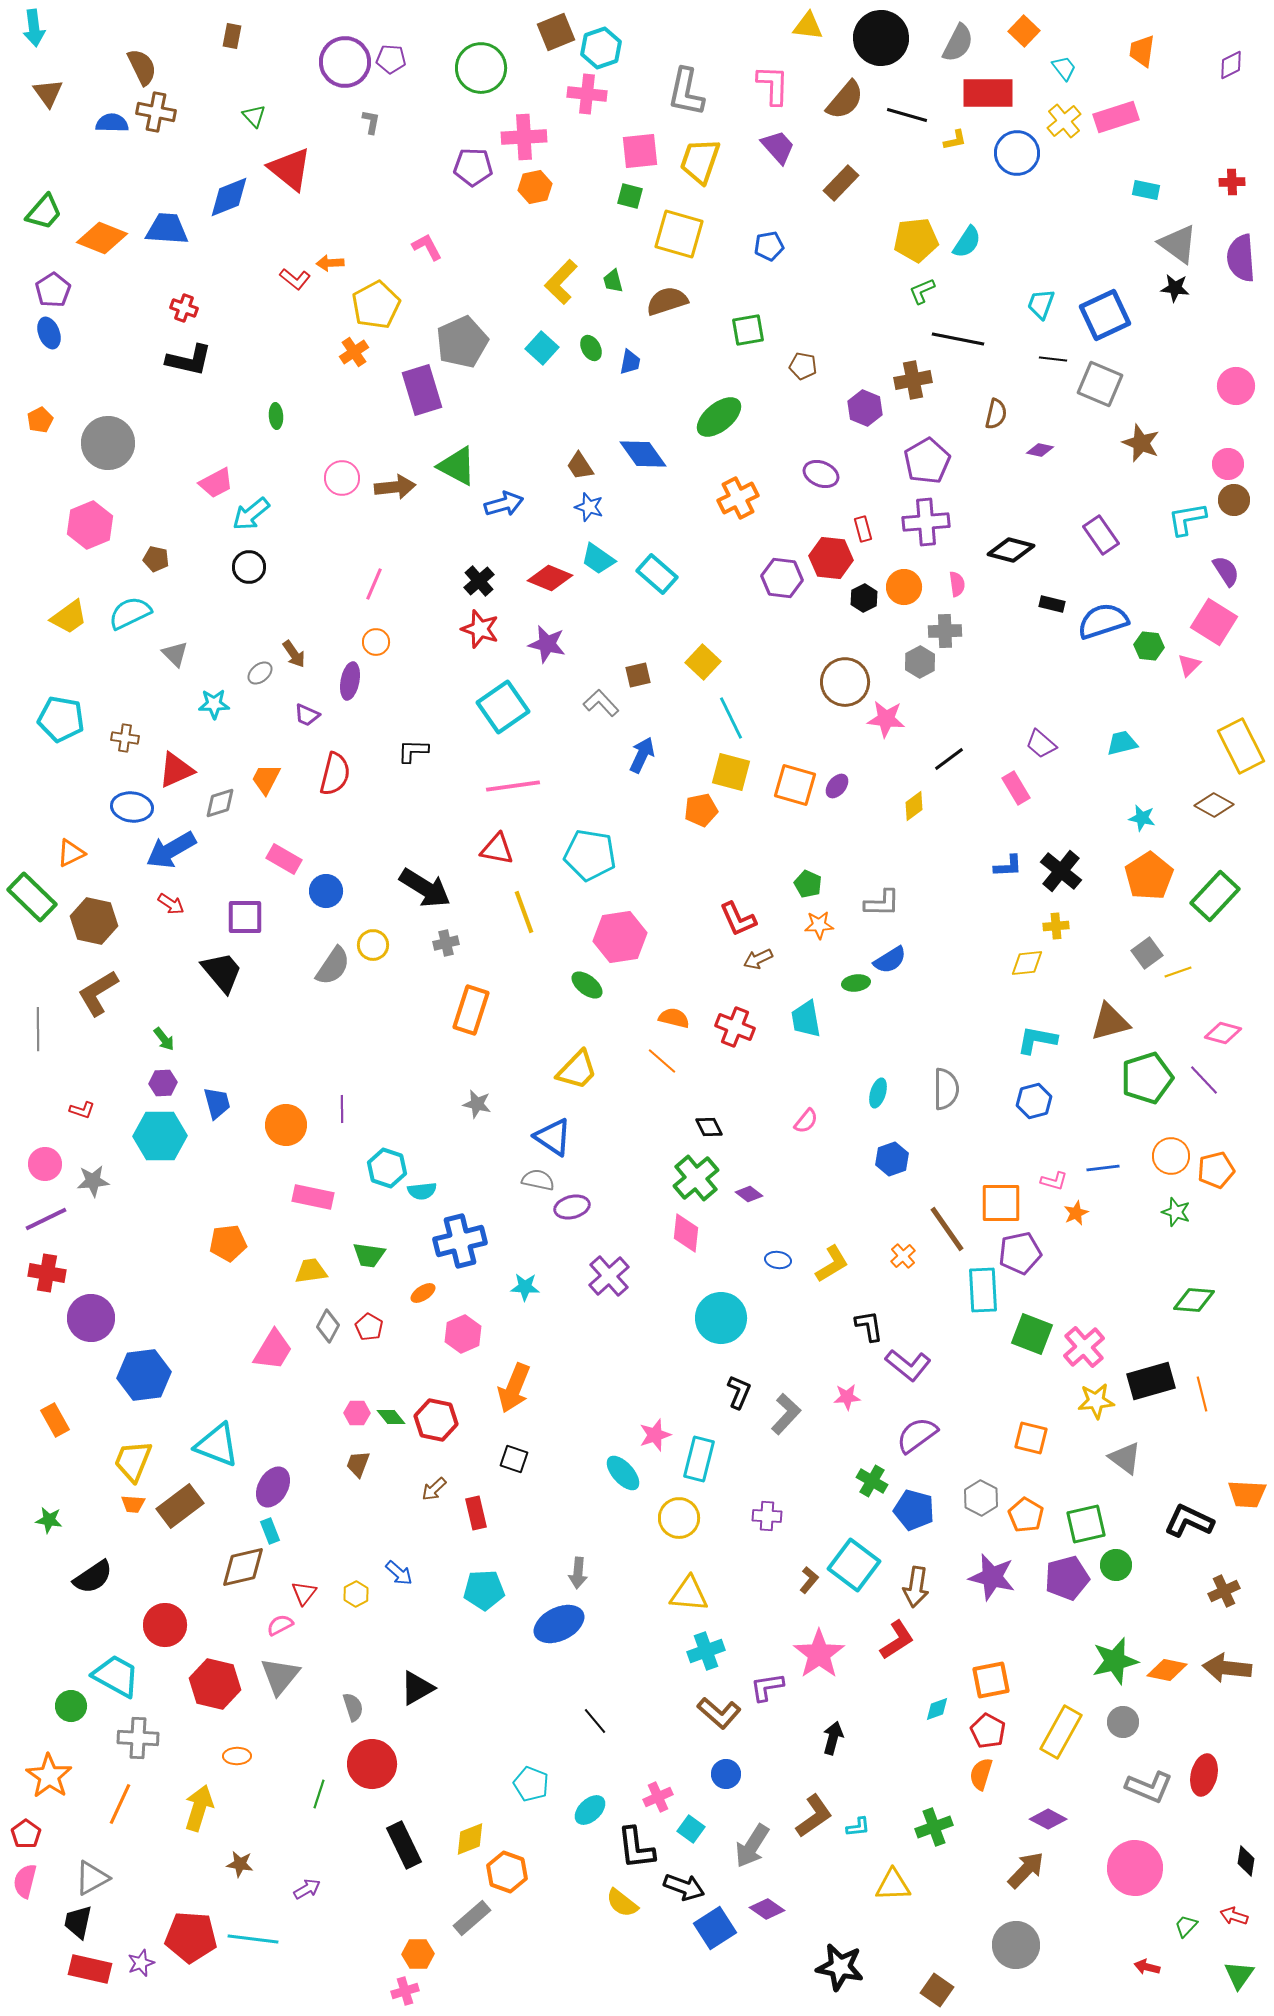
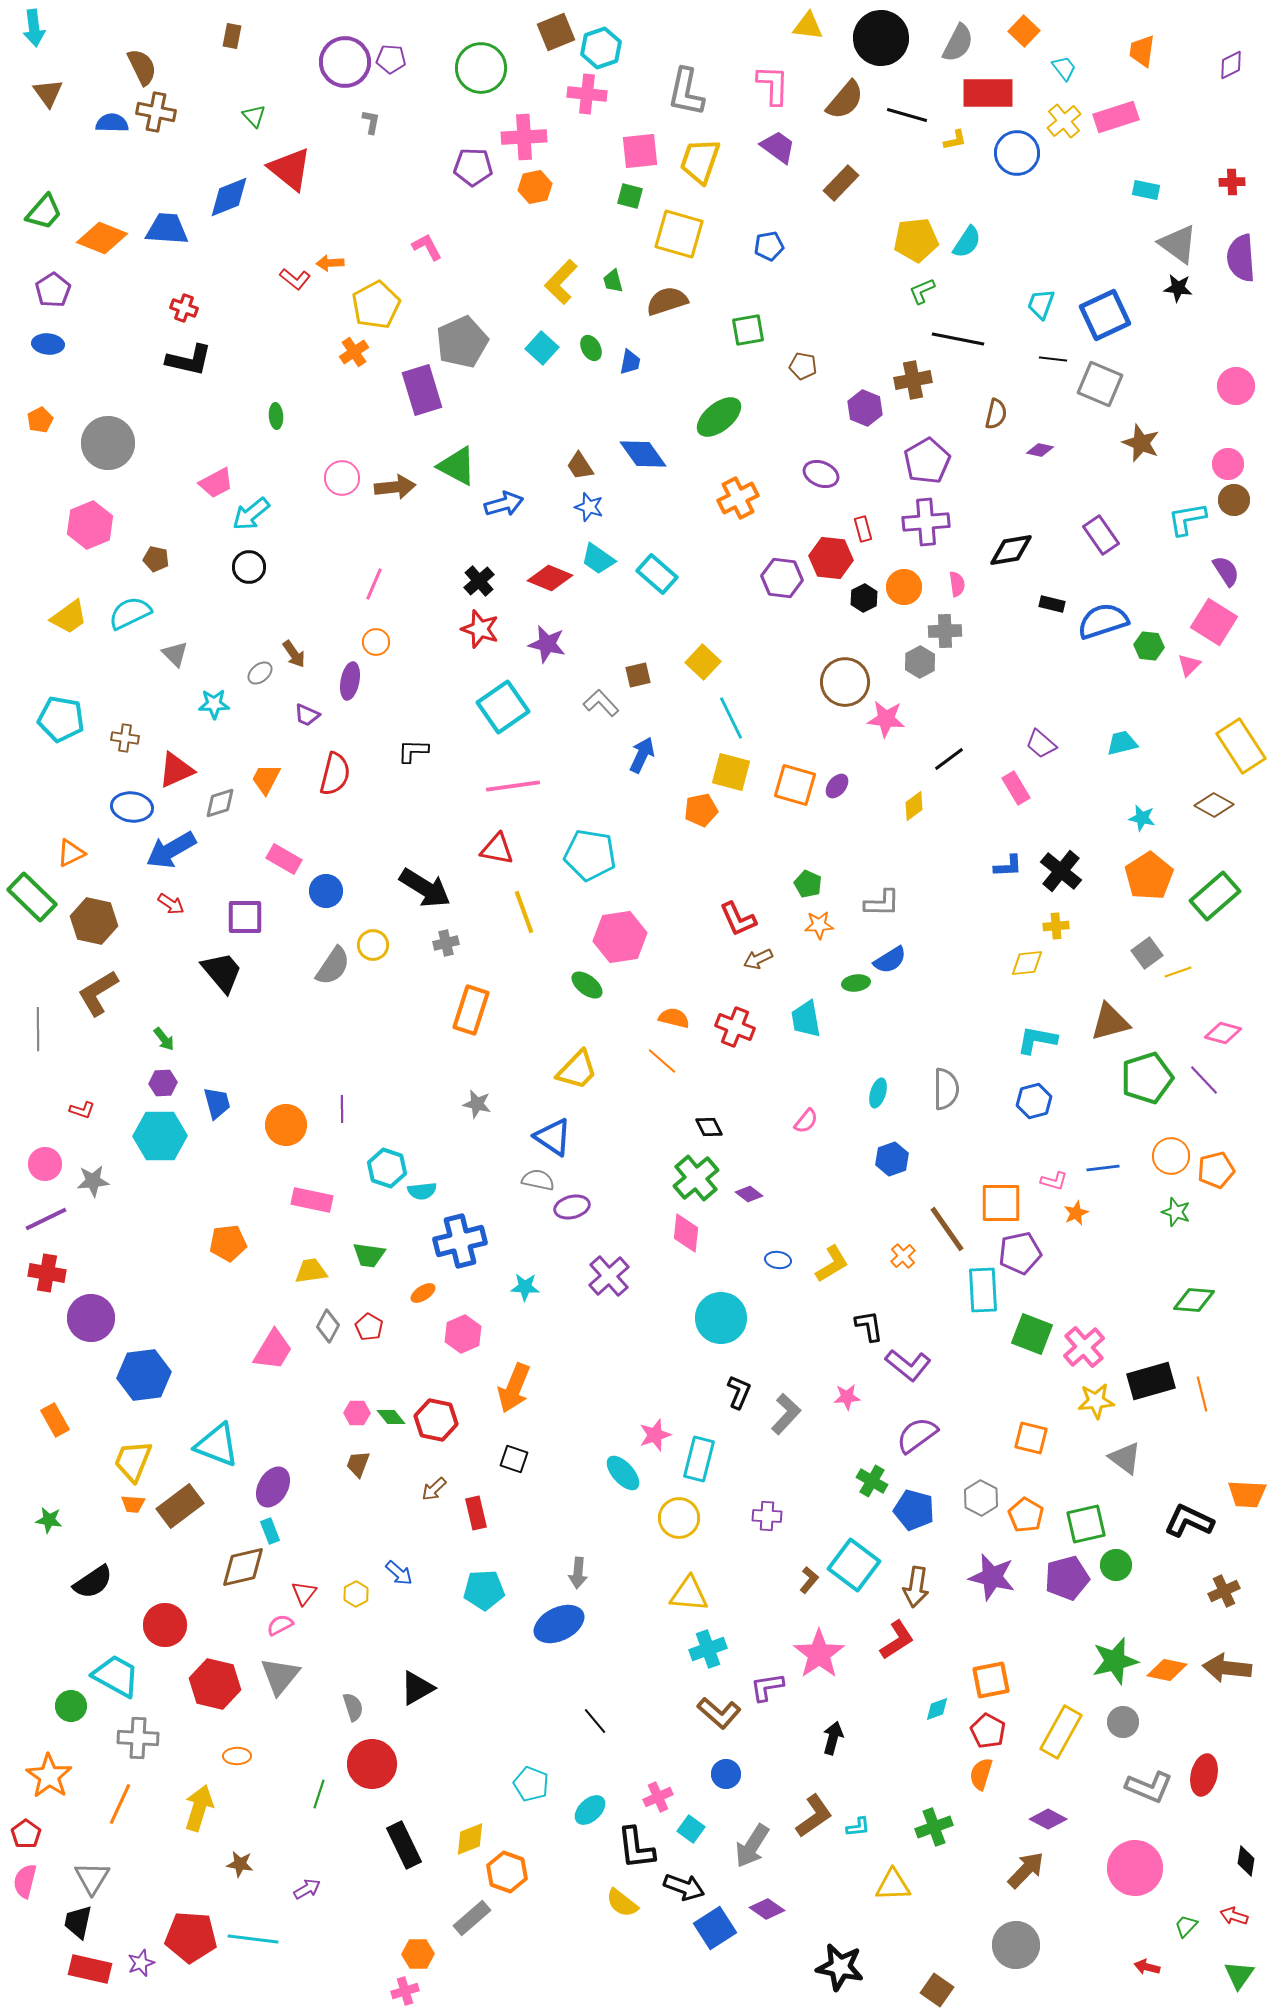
purple trapezoid at (778, 147): rotated 12 degrees counterclockwise
black star at (1175, 288): moved 3 px right
blue ellipse at (49, 333): moved 1 px left, 11 px down; rotated 64 degrees counterclockwise
black diamond at (1011, 550): rotated 24 degrees counterclockwise
yellow rectangle at (1241, 746): rotated 6 degrees counterclockwise
green rectangle at (1215, 896): rotated 6 degrees clockwise
pink rectangle at (313, 1197): moved 1 px left, 3 px down
black semicircle at (93, 1577): moved 5 px down
cyan cross at (706, 1651): moved 2 px right, 2 px up
gray triangle at (92, 1878): rotated 30 degrees counterclockwise
